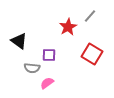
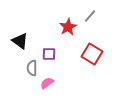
black triangle: moved 1 px right
purple square: moved 1 px up
gray semicircle: rotated 84 degrees clockwise
